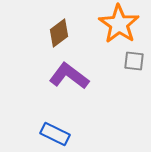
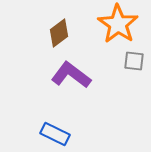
orange star: moved 1 px left
purple L-shape: moved 2 px right, 1 px up
